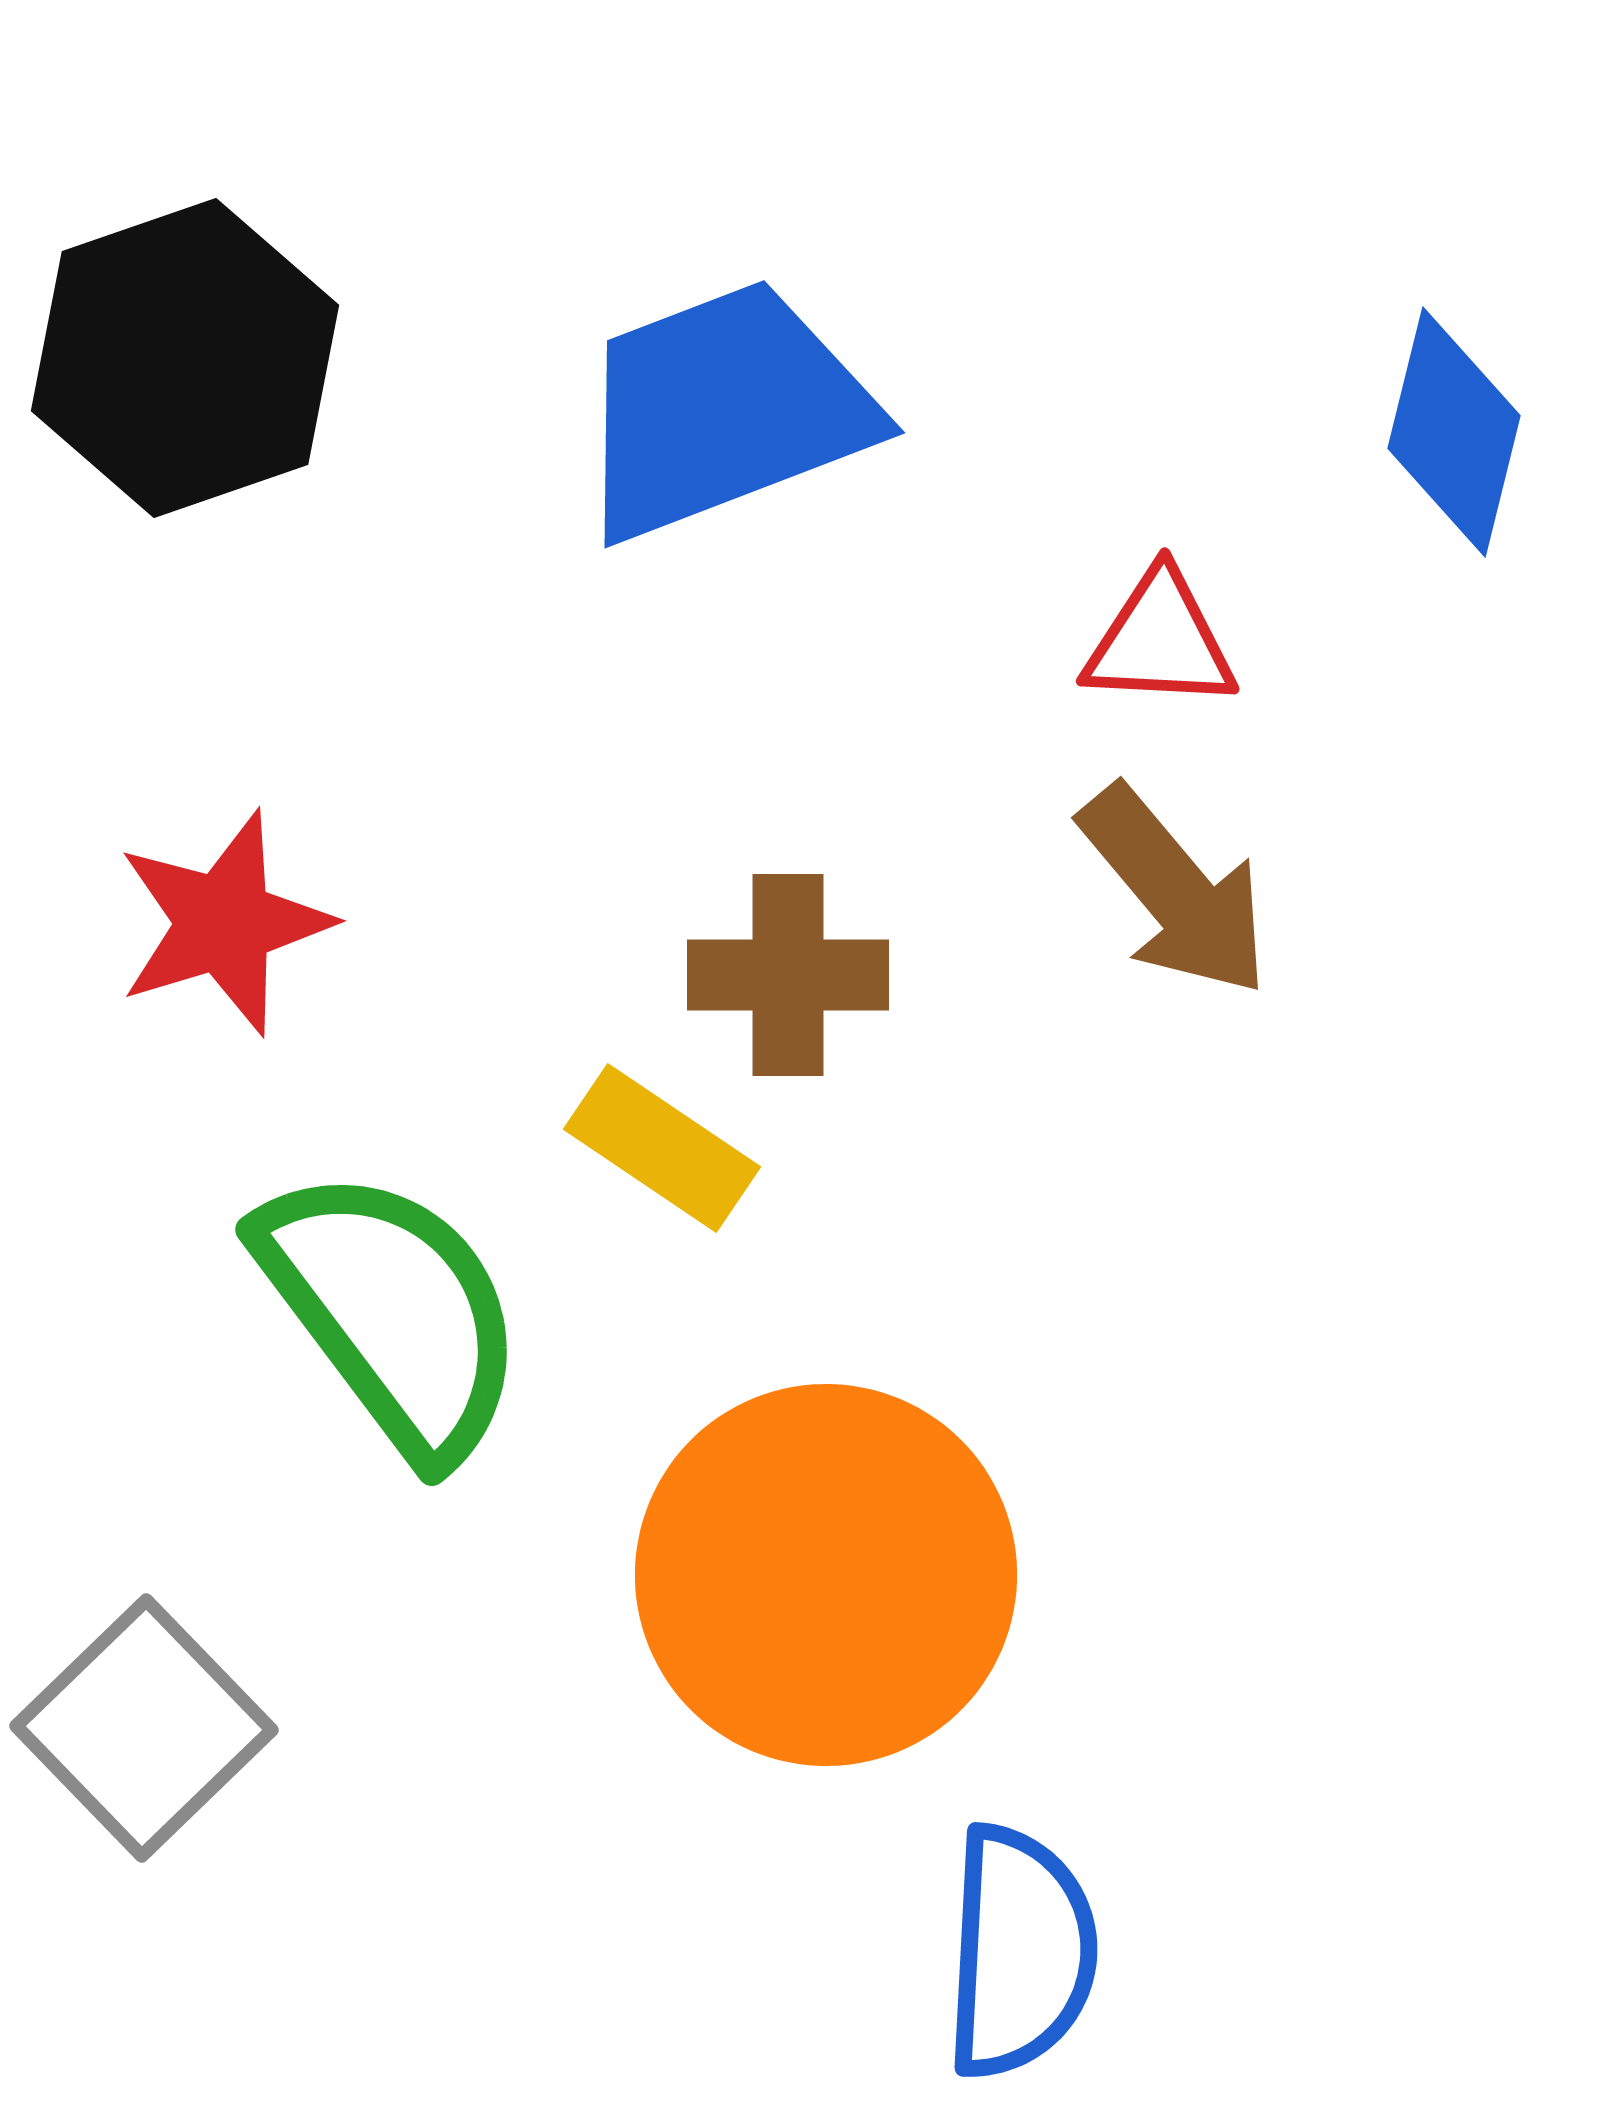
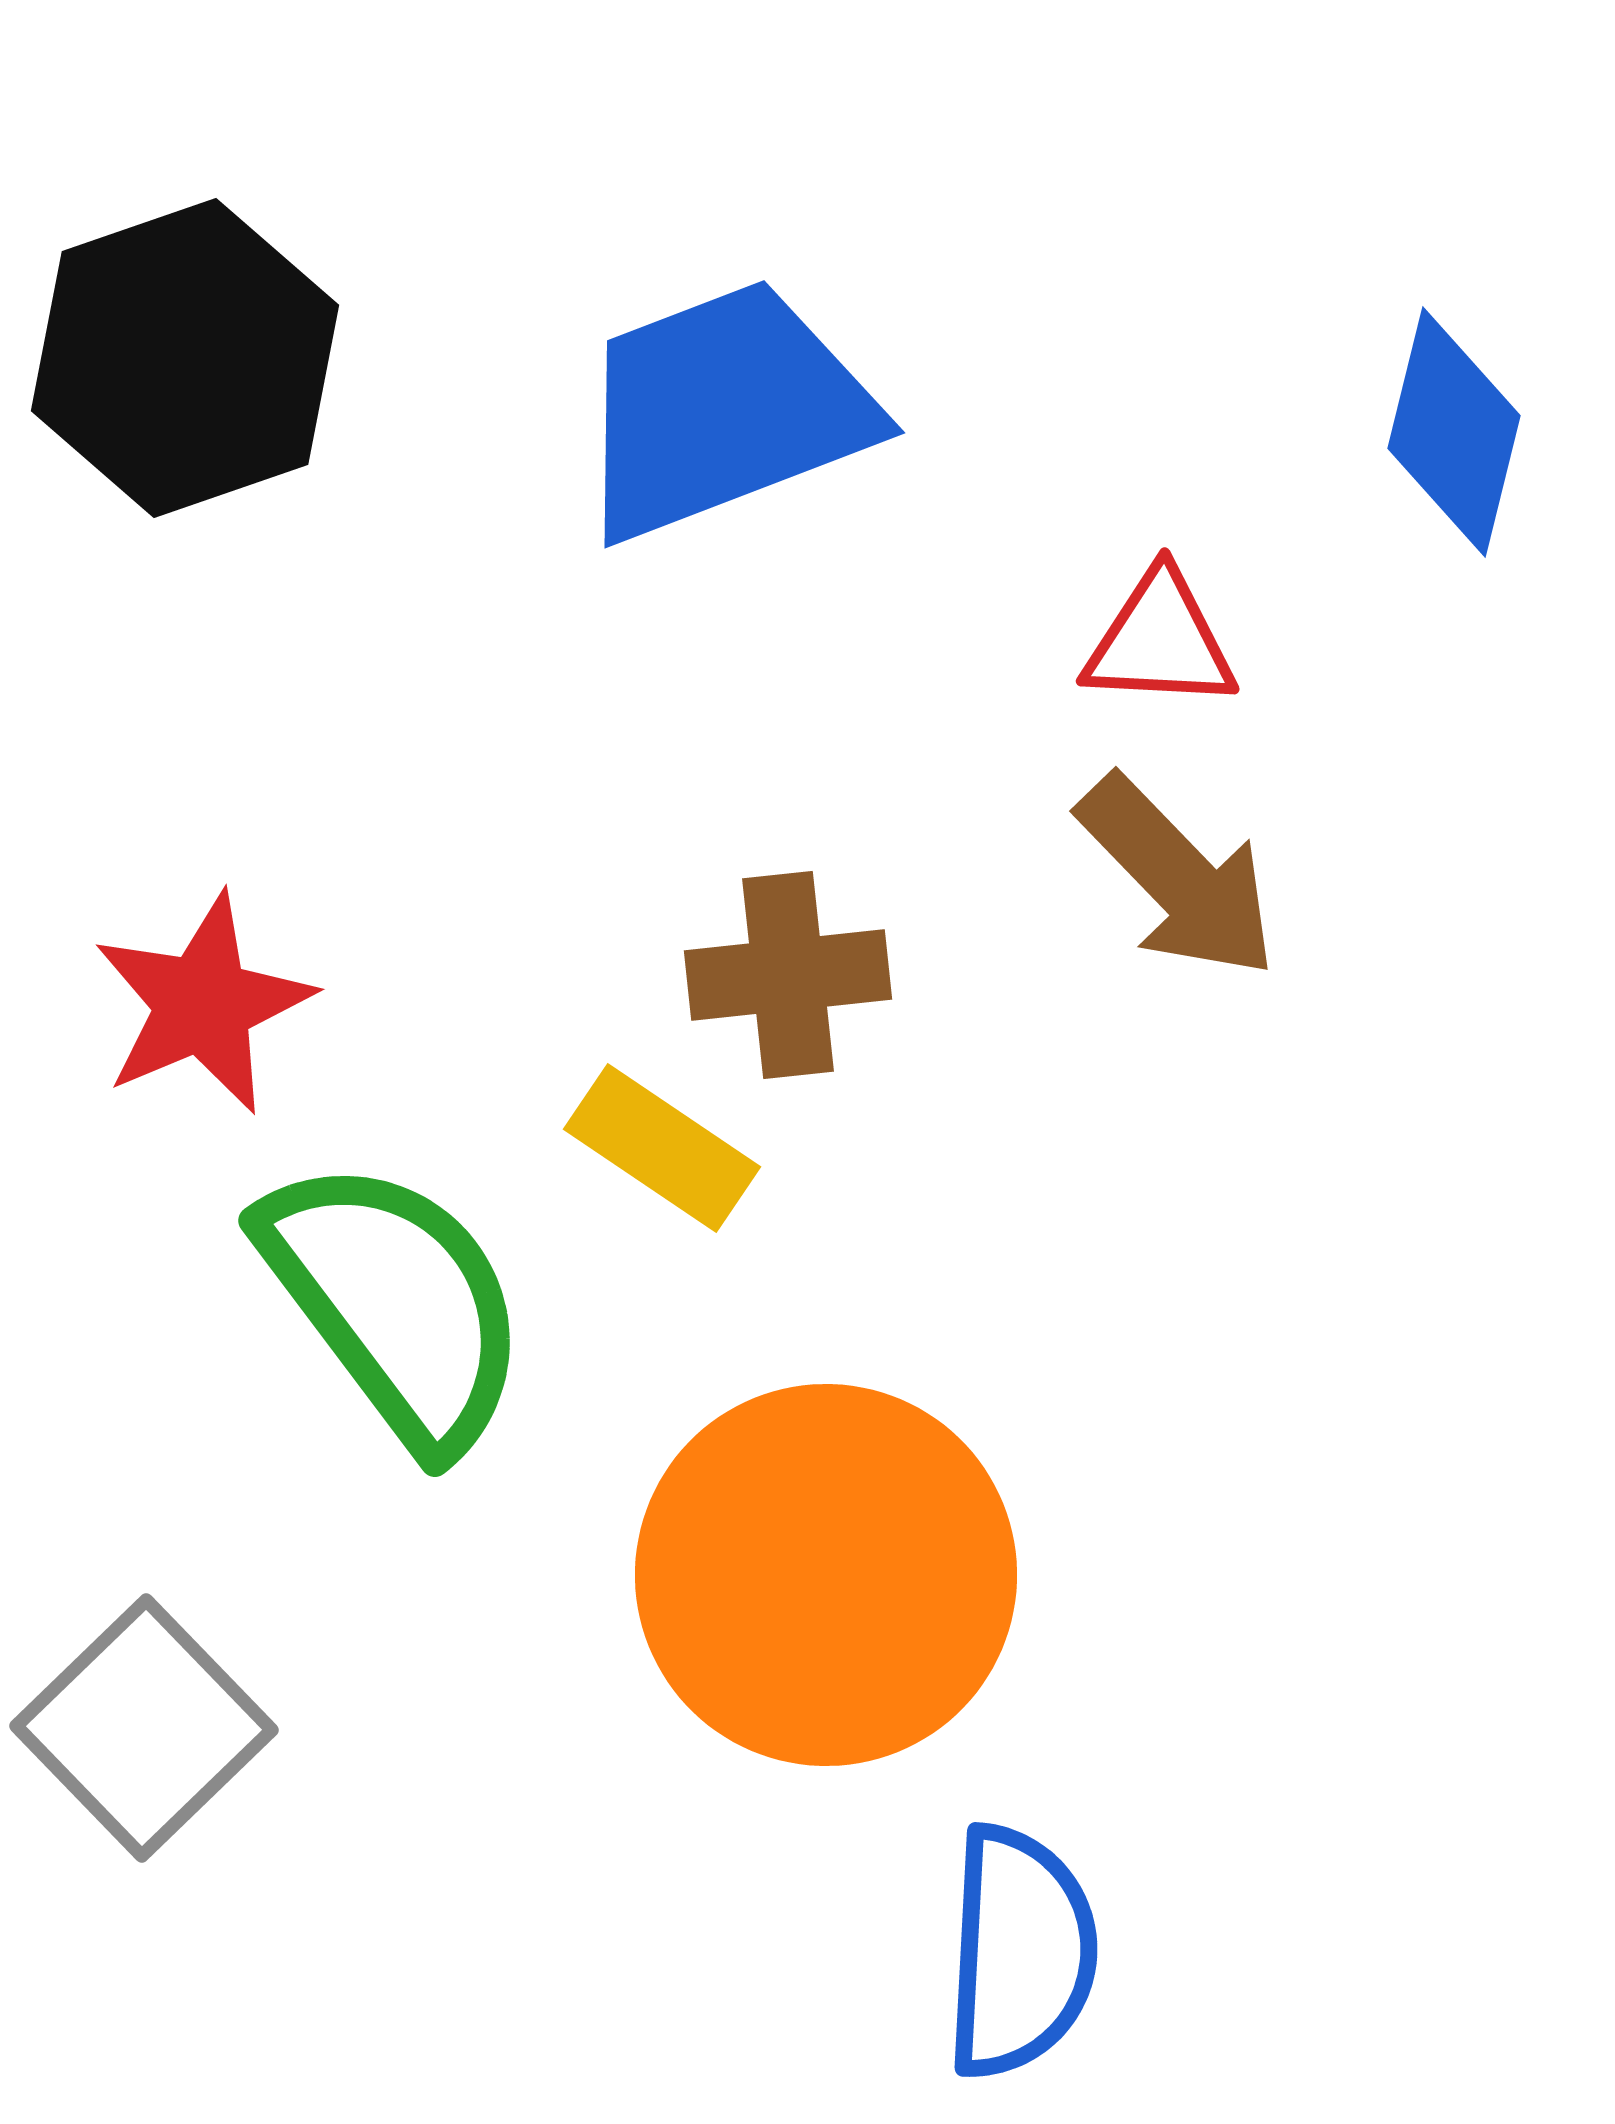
brown arrow: moved 3 px right, 14 px up; rotated 4 degrees counterclockwise
red star: moved 21 px left, 81 px down; rotated 6 degrees counterclockwise
brown cross: rotated 6 degrees counterclockwise
green semicircle: moved 3 px right, 9 px up
